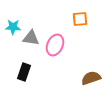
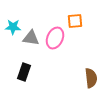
orange square: moved 5 px left, 2 px down
pink ellipse: moved 7 px up
brown semicircle: rotated 102 degrees clockwise
